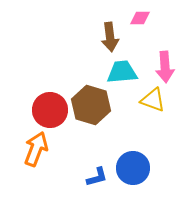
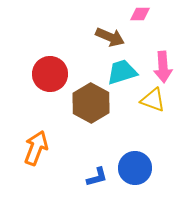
pink diamond: moved 4 px up
brown arrow: rotated 60 degrees counterclockwise
pink arrow: moved 2 px left
cyan trapezoid: rotated 12 degrees counterclockwise
brown hexagon: moved 2 px up; rotated 12 degrees clockwise
red circle: moved 36 px up
orange arrow: moved 1 px up
blue circle: moved 2 px right
